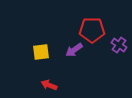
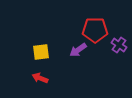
red pentagon: moved 3 px right
purple arrow: moved 4 px right
red arrow: moved 9 px left, 7 px up
